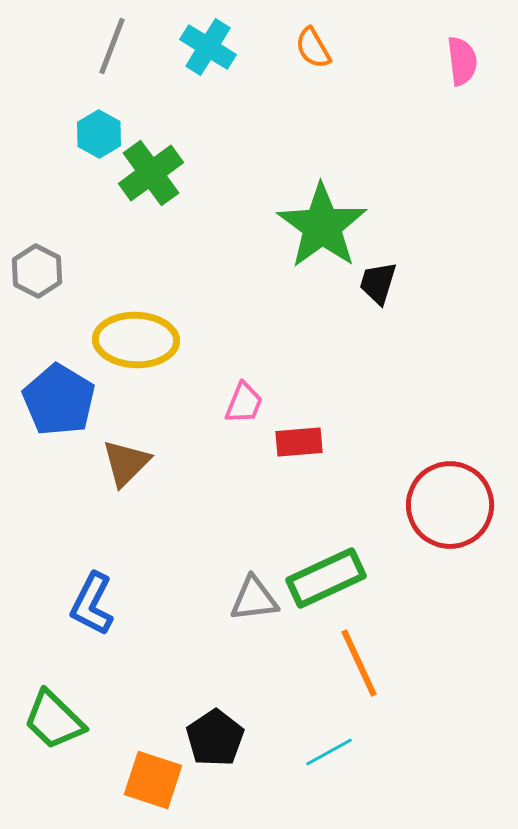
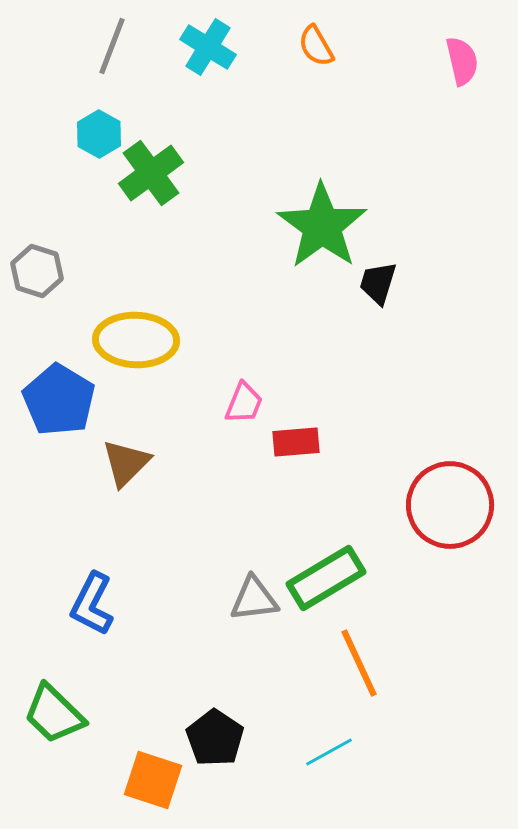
orange semicircle: moved 3 px right, 2 px up
pink semicircle: rotated 6 degrees counterclockwise
gray hexagon: rotated 9 degrees counterclockwise
red rectangle: moved 3 px left
green rectangle: rotated 6 degrees counterclockwise
green trapezoid: moved 6 px up
black pentagon: rotated 4 degrees counterclockwise
